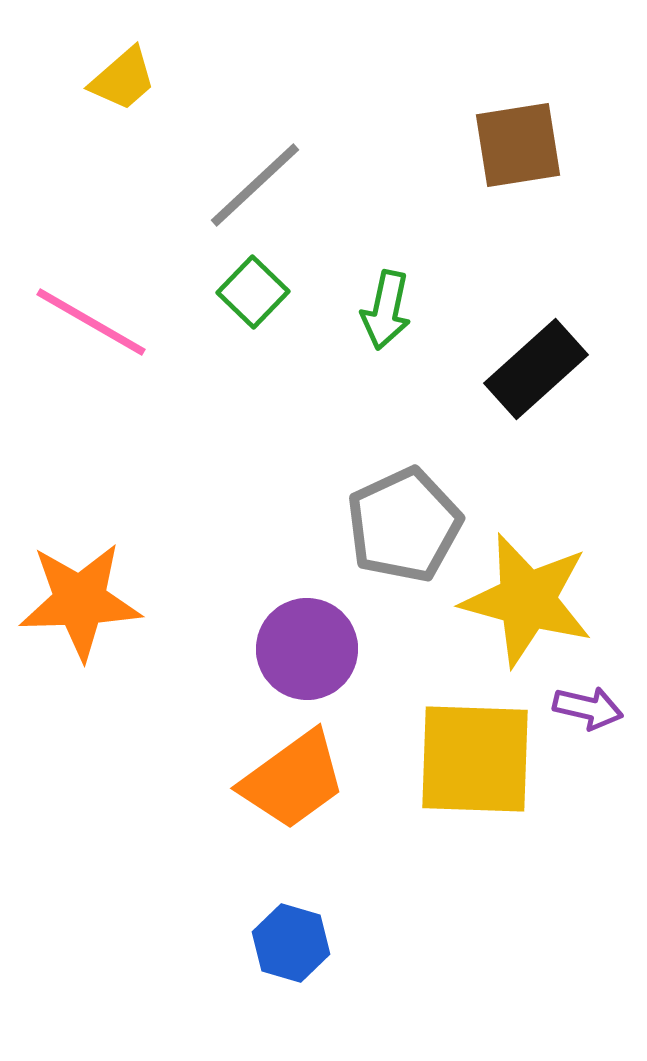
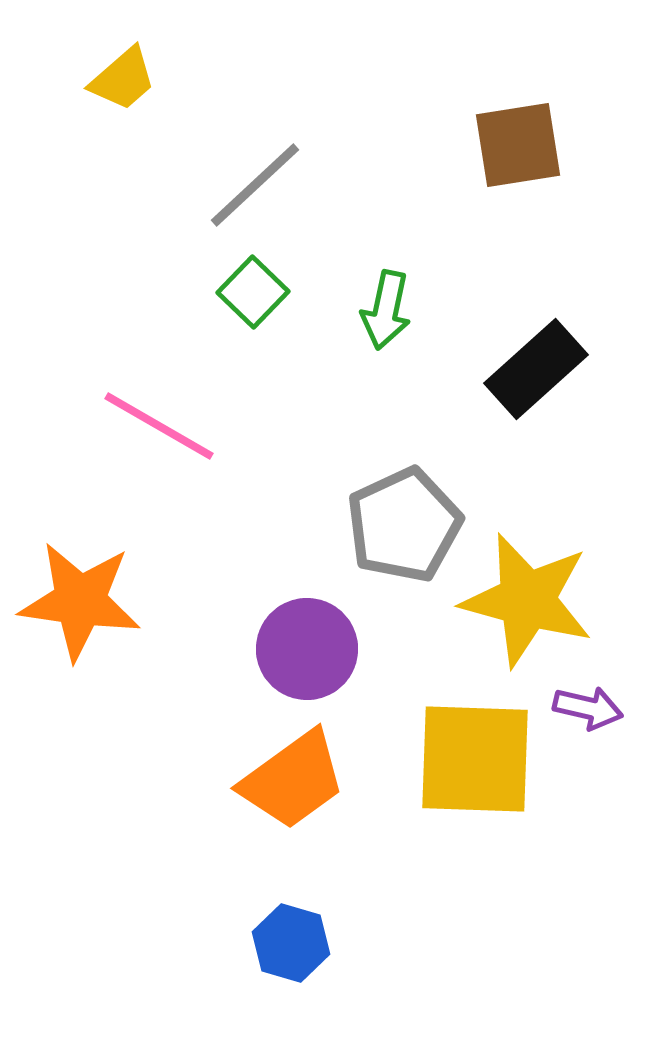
pink line: moved 68 px right, 104 px down
orange star: rotated 10 degrees clockwise
